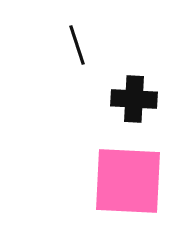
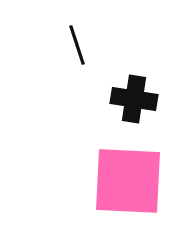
black cross: rotated 6 degrees clockwise
